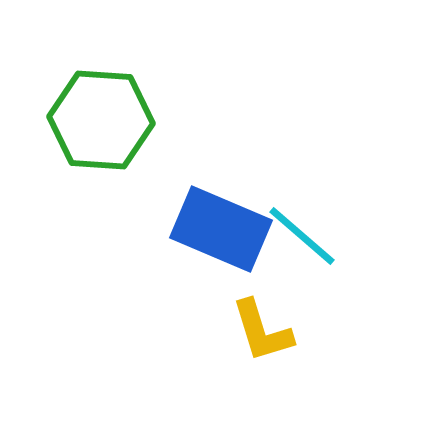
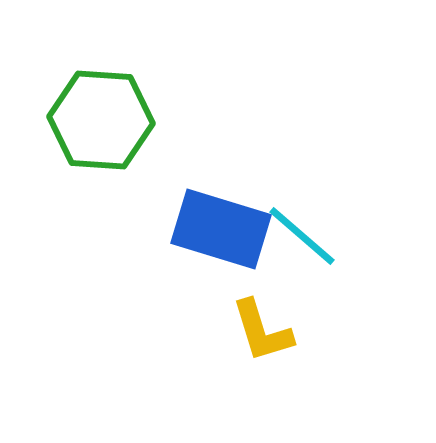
blue rectangle: rotated 6 degrees counterclockwise
